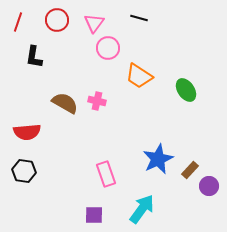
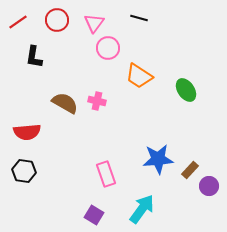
red line: rotated 36 degrees clockwise
blue star: rotated 20 degrees clockwise
purple square: rotated 30 degrees clockwise
